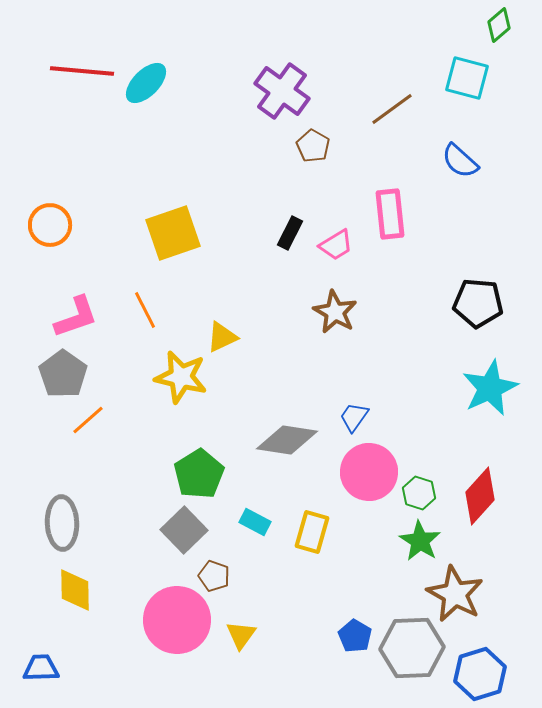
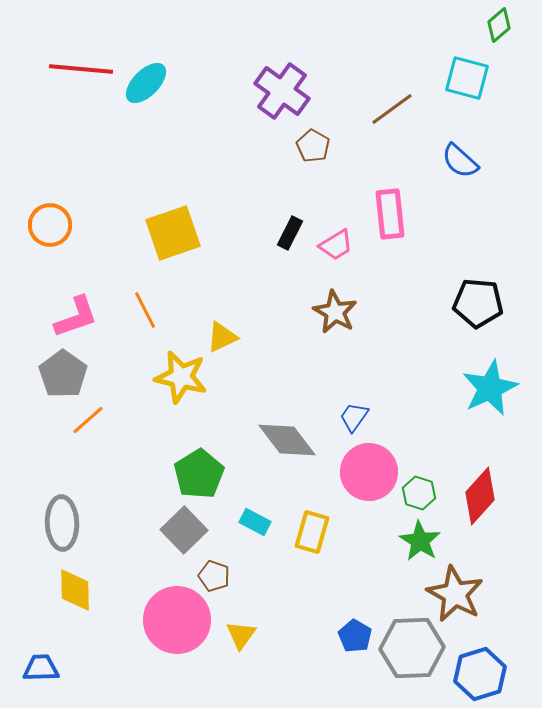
red line at (82, 71): moved 1 px left, 2 px up
gray diamond at (287, 440): rotated 44 degrees clockwise
